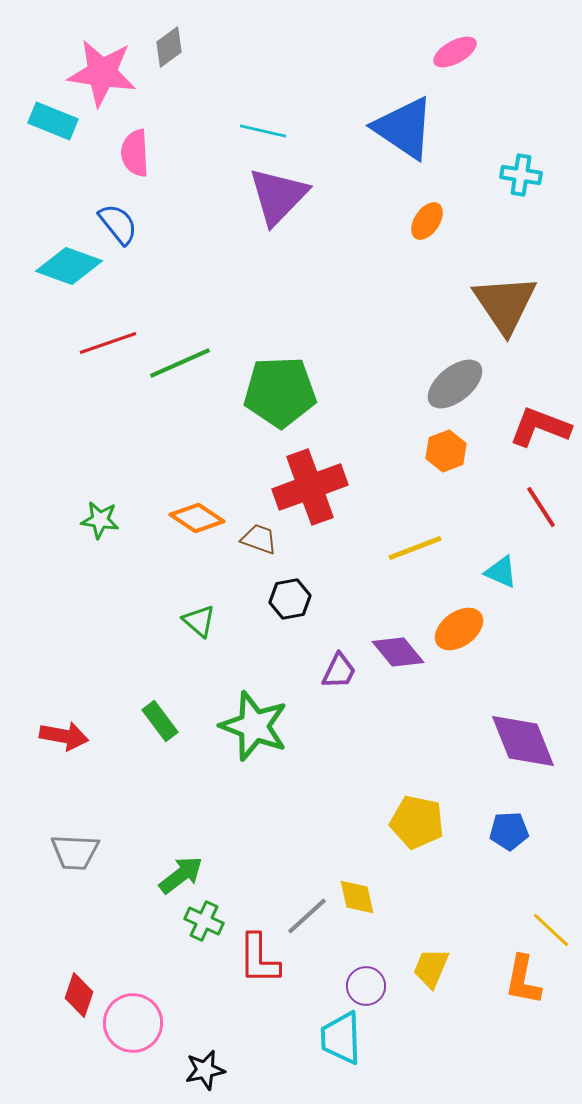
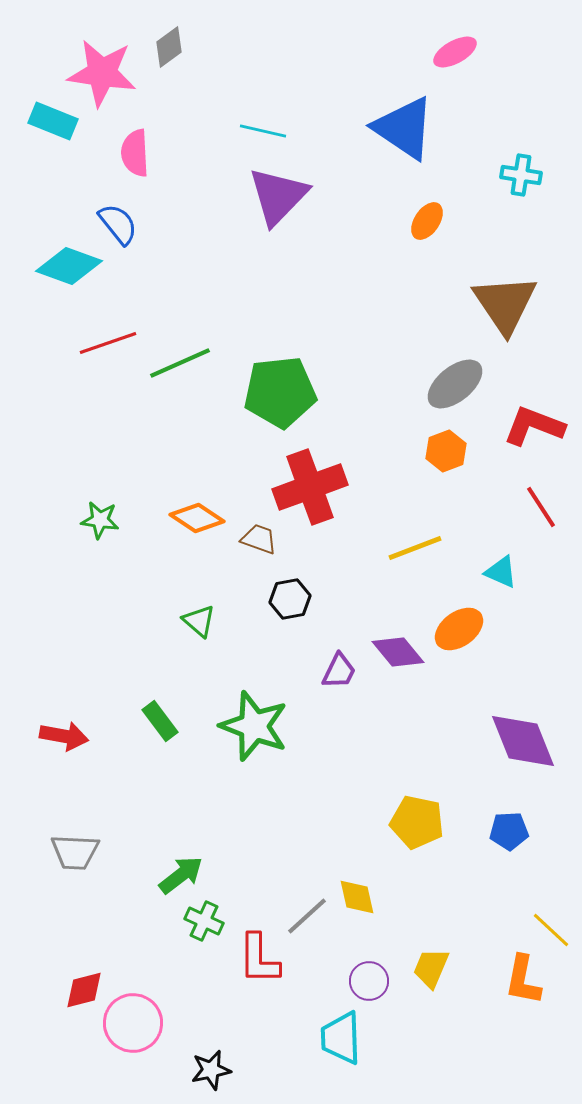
green pentagon at (280, 392): rotated 4 degrees counterclockwise
red L-shape at (540, 427): moved 6 px left, 1 px up
purple circle at (366, 986): moved 3 px right, 5 px up
red diamond at (79, 995): moved 5 px right, 5 px up; rotated 57 degrees clockwise
black star at (205, 1070): moved 6 px right
